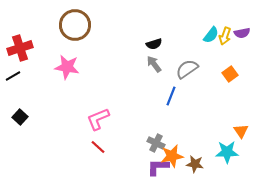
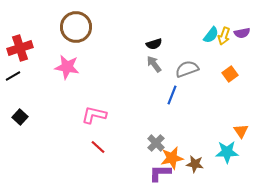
brown circle: moved 1 px right, 2 px down
yellow arrow: moved 1 px left
gray semicircle: rotated 15 degrees clockwise
blue line: moved 1 px right, 1 px up
pink L-shape: moved 4 px left, 4 px up; rotated 35 degrees clockwise
gray cross: rotated 18 degrees clockwise
orange star: moved 2 px down
purple L-shape: moved 2 px right, 6 px down
